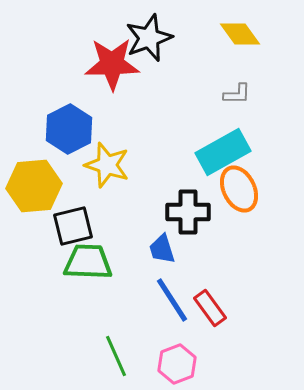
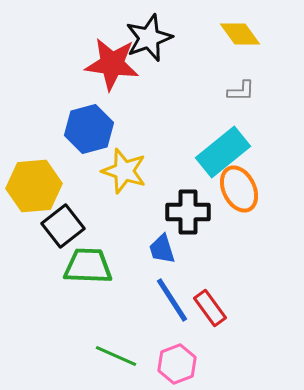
red star: rotated 8 degrees clockwise
gray L-shape: moved 4 px right, 3 px up
blue hexagon: moved 20 px right; rotated 12 degrees clockwise
cyan rectangle: rotated 10 degrees counterclockwise
yellow star: moved 17 px right, 6 px down
black square: moved 10 px left; rotated 24 degrees counterclockwise
green trapezoid: moved 4 px down
green line: rotated 42 degrees counterclockwise
